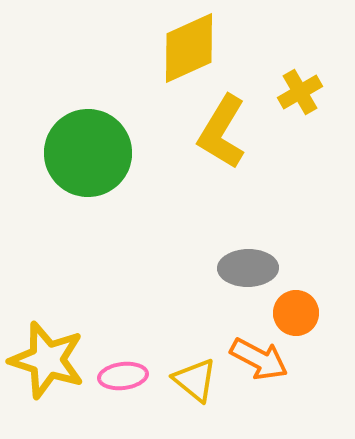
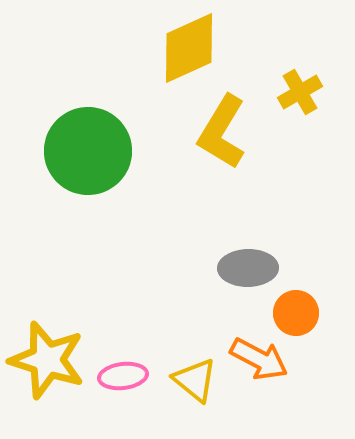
green circle: moved 2 px up
